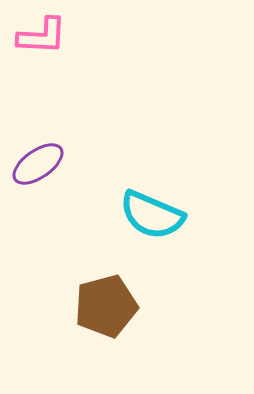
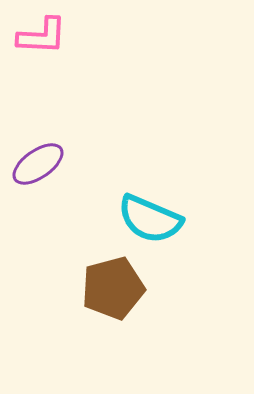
cyan semicircle: moved 2 px left, 4 px down
brown pentagon: moved 7 px right, 18 px up
